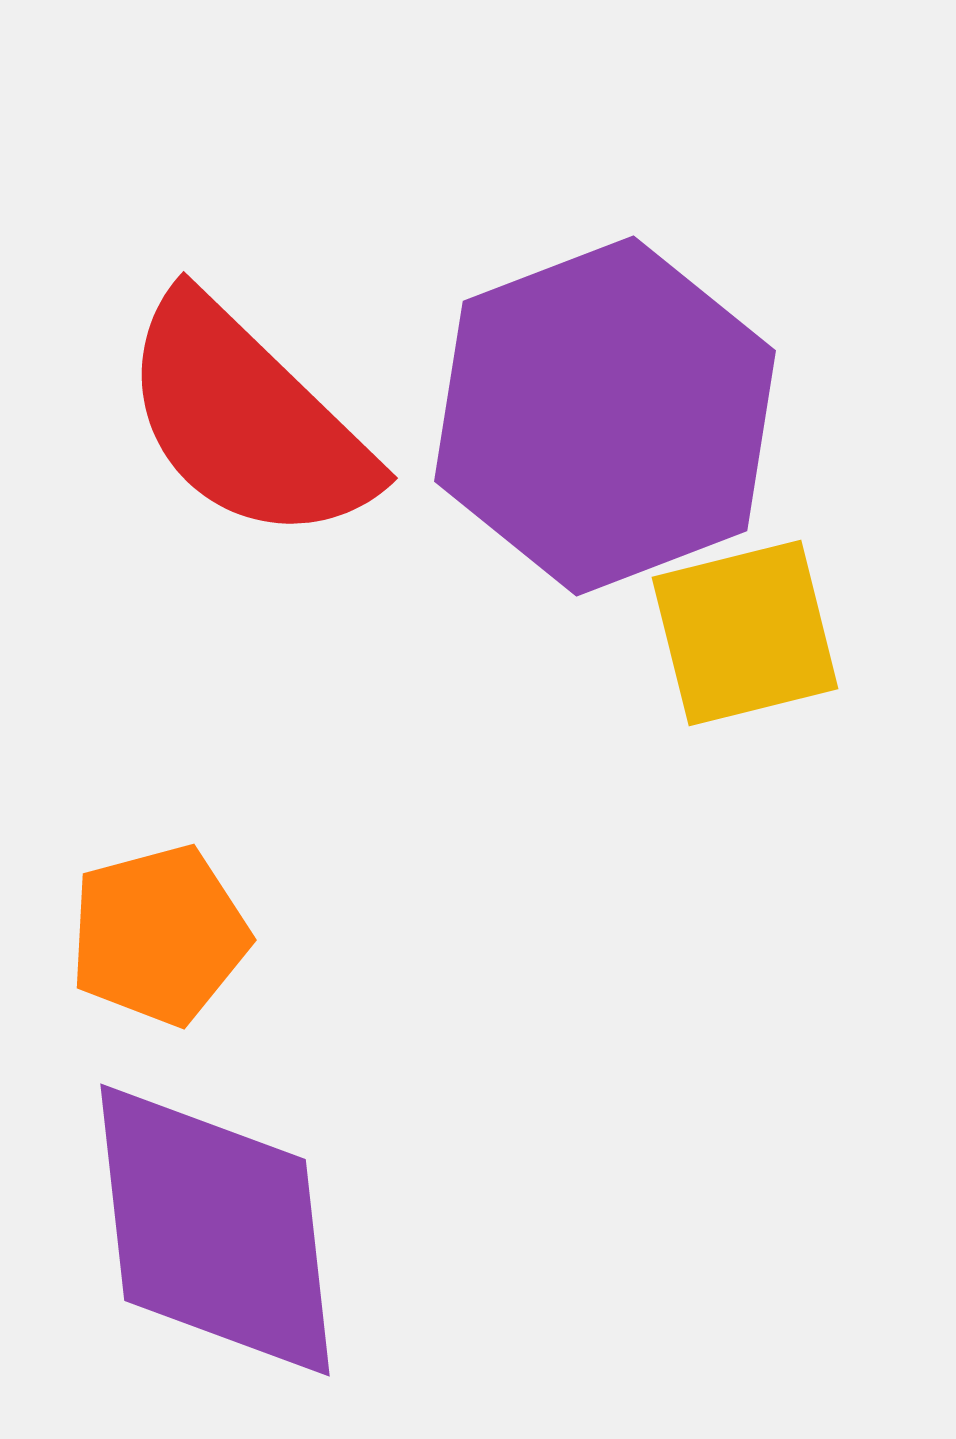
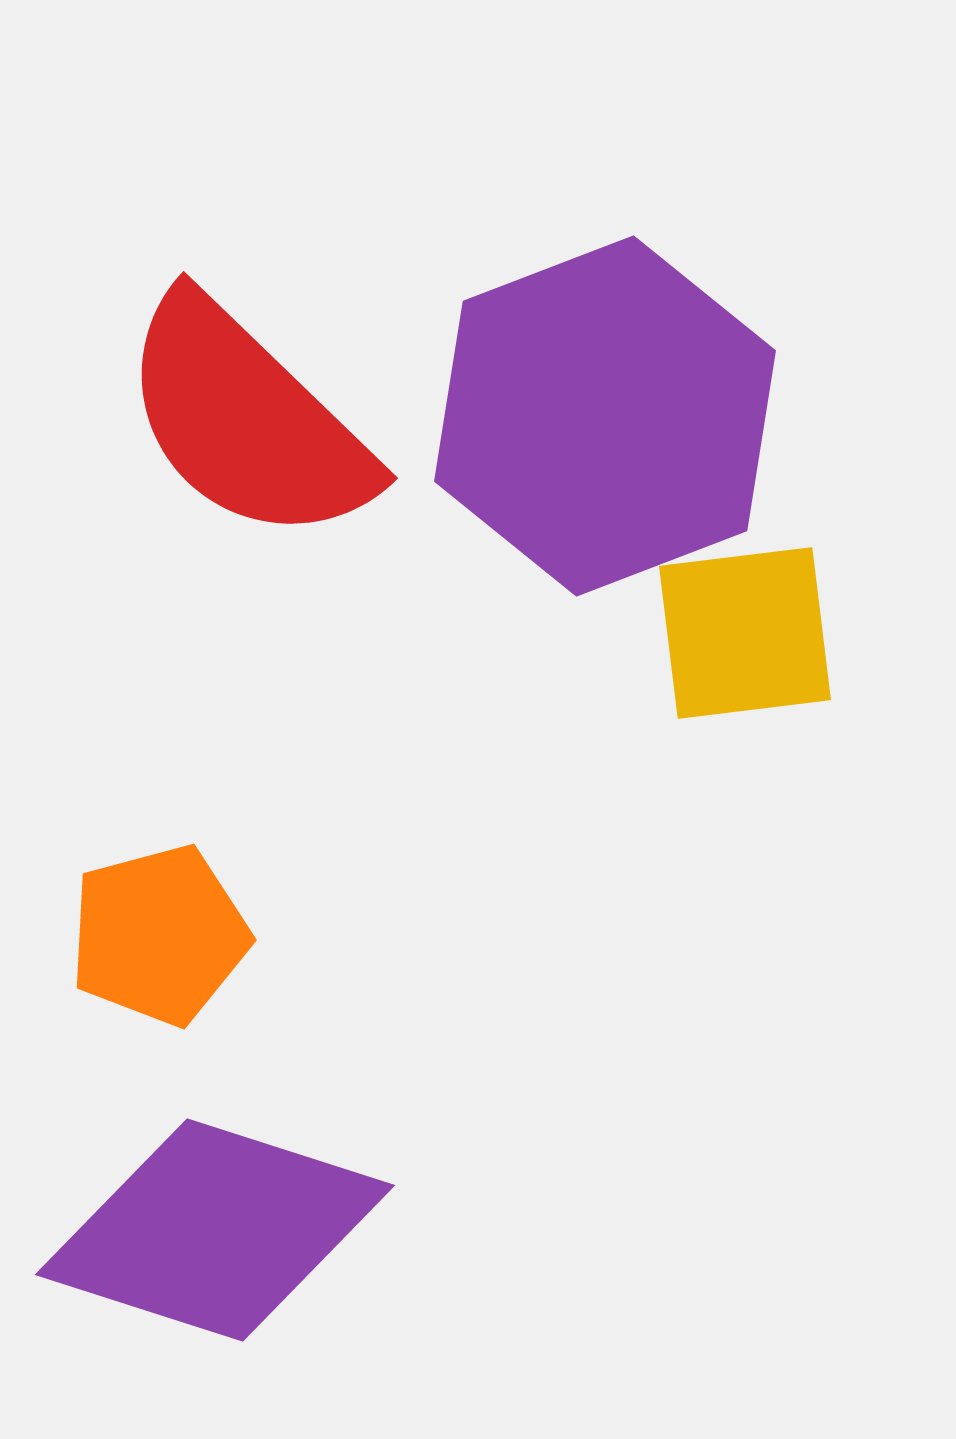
yellow square: rotated 7 degrees clockwise
purple diamond: rotated 66 degrees counterclockwise
